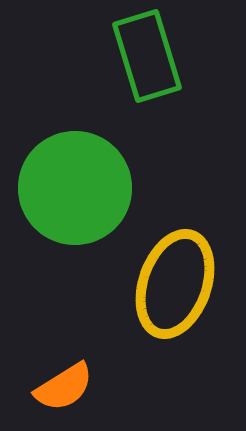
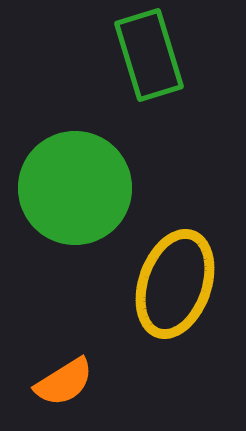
green rectangle: moved 2 px right, 1 px up
orange semicircle: moved 5 px up
